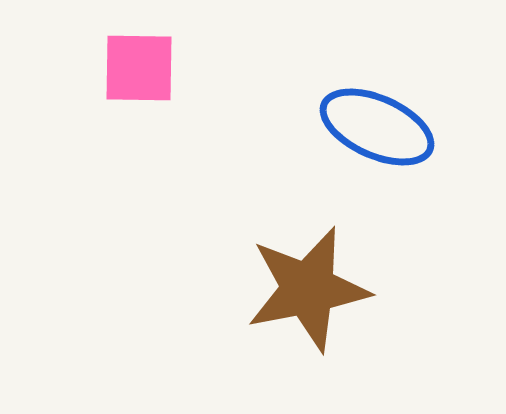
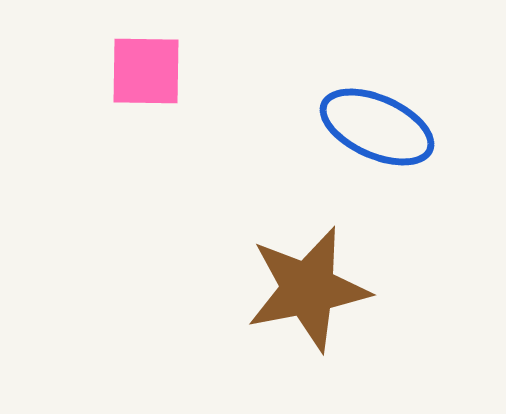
pink square: moved 7 px right, 3 px down
